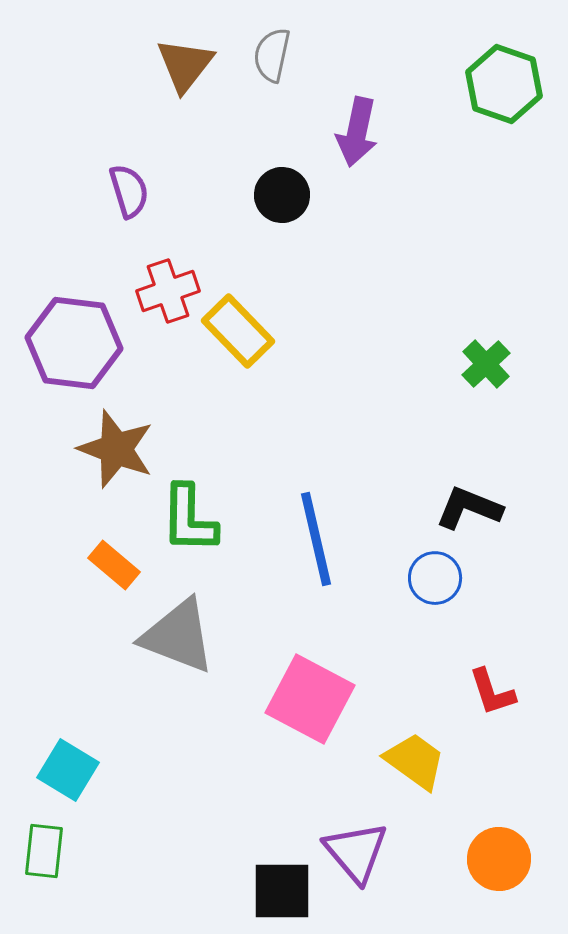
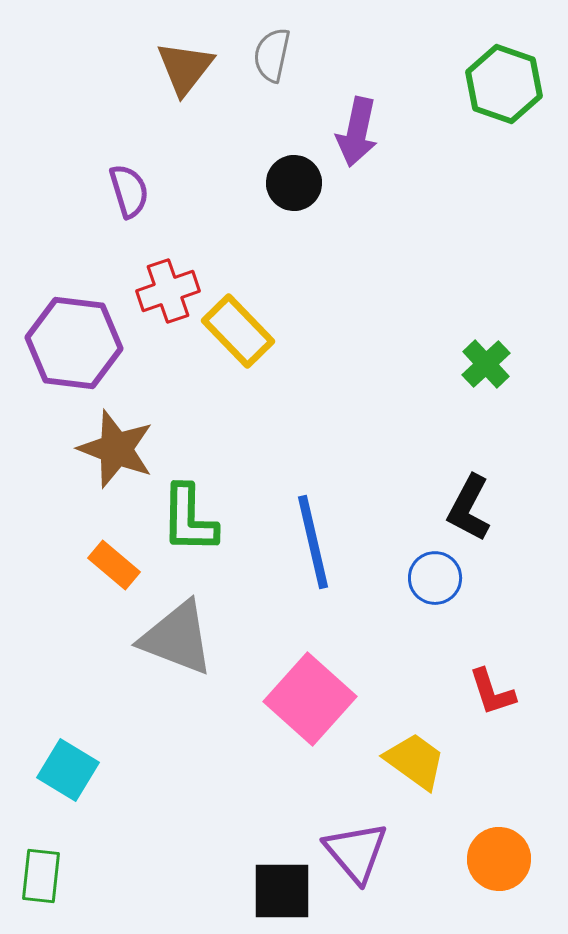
brown triangle: moved 3 px down
black circle: moved 12 px right, 12 px up
black L-shape: rotated 84 degrees counterclockwise
blue line: moved 3 px left, 3 px down
gray triangle: moved 1 px left, 2 px down
pink square: rotated 14 degrees clockwise
green rectangle: moved 3 px left, 25 px down
